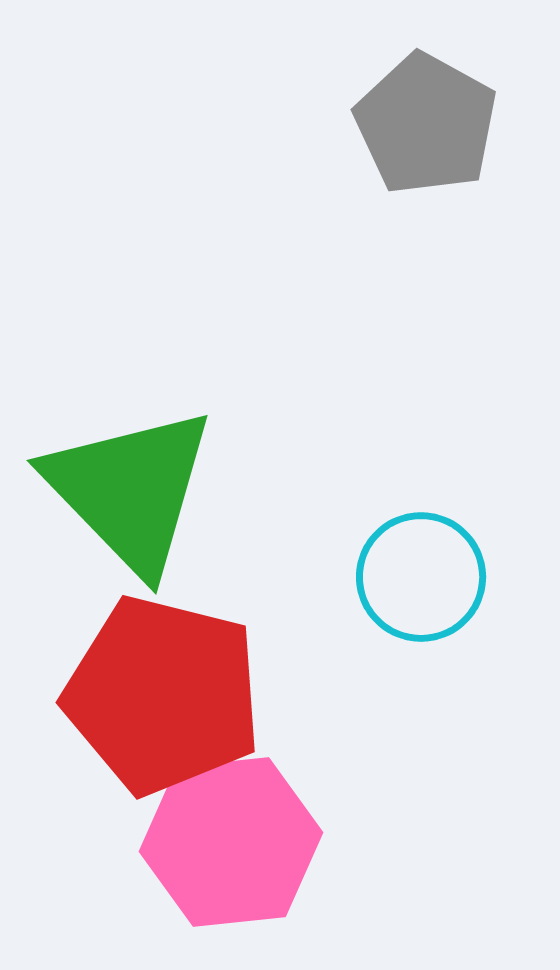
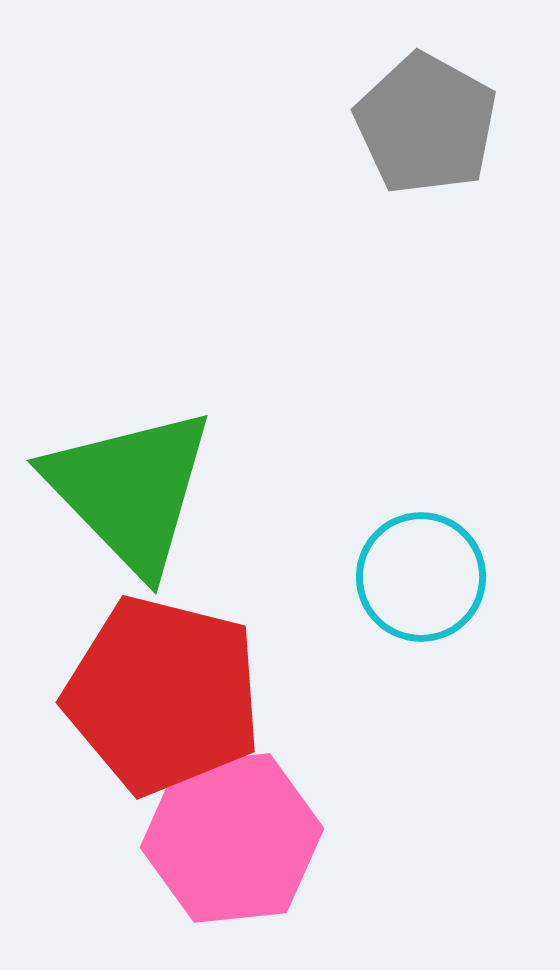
pink hexagon: moved 1 px right, 4 px up
